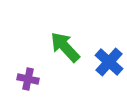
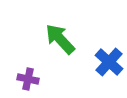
green arrow: moved 5 px left, 8 px up
